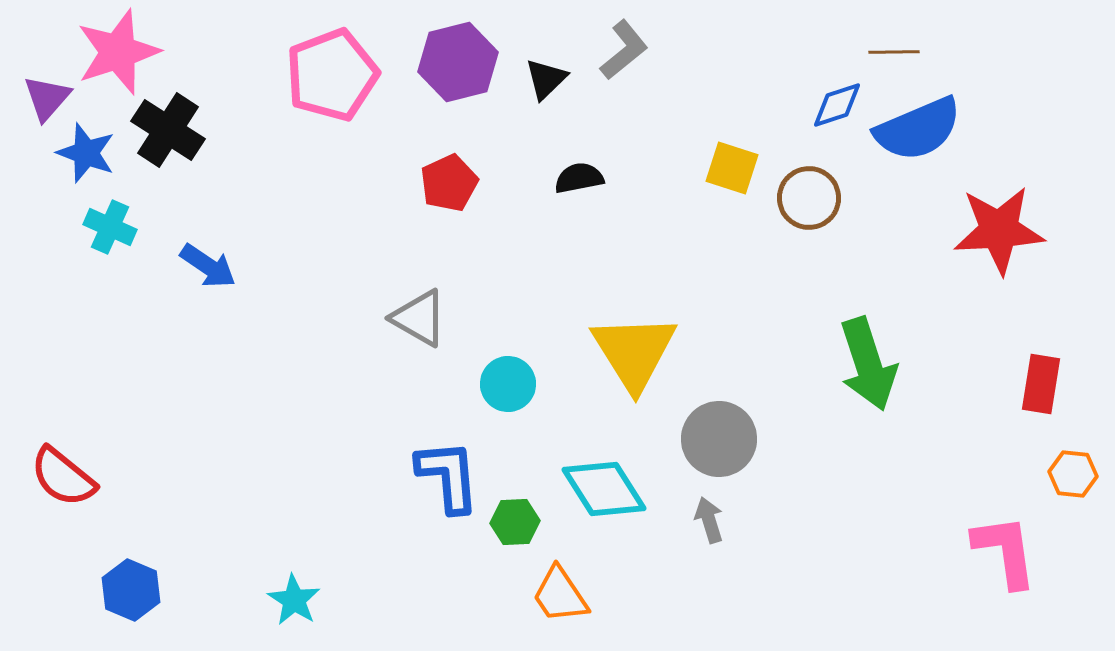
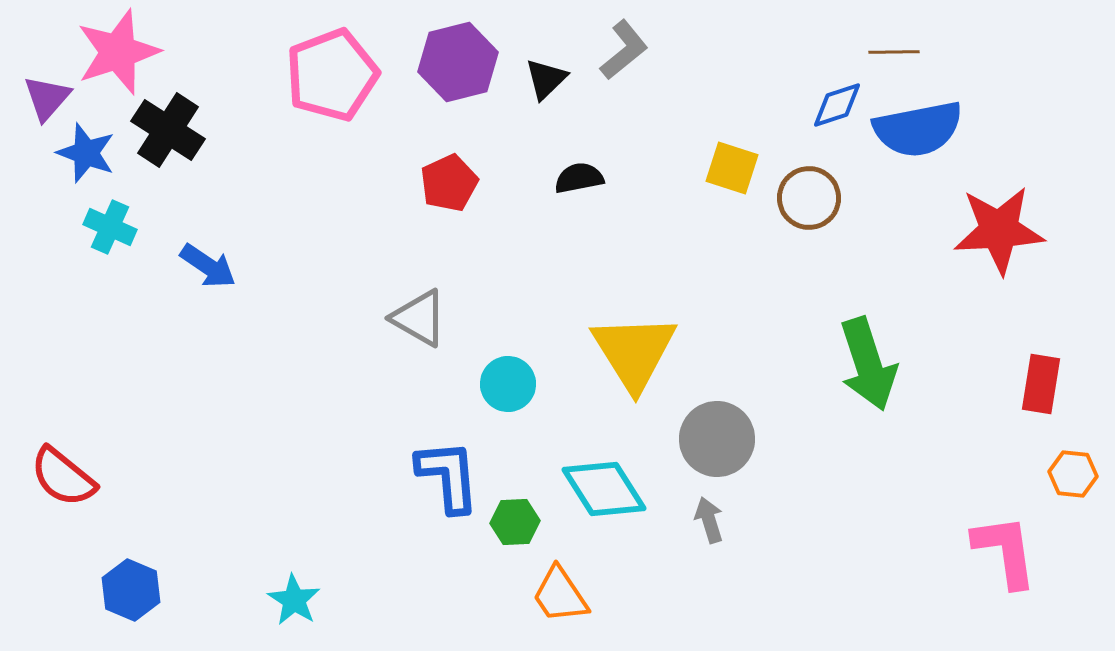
blue semicircle: rotated 12 degrees clockwise
gray circle: moved 2 px left
